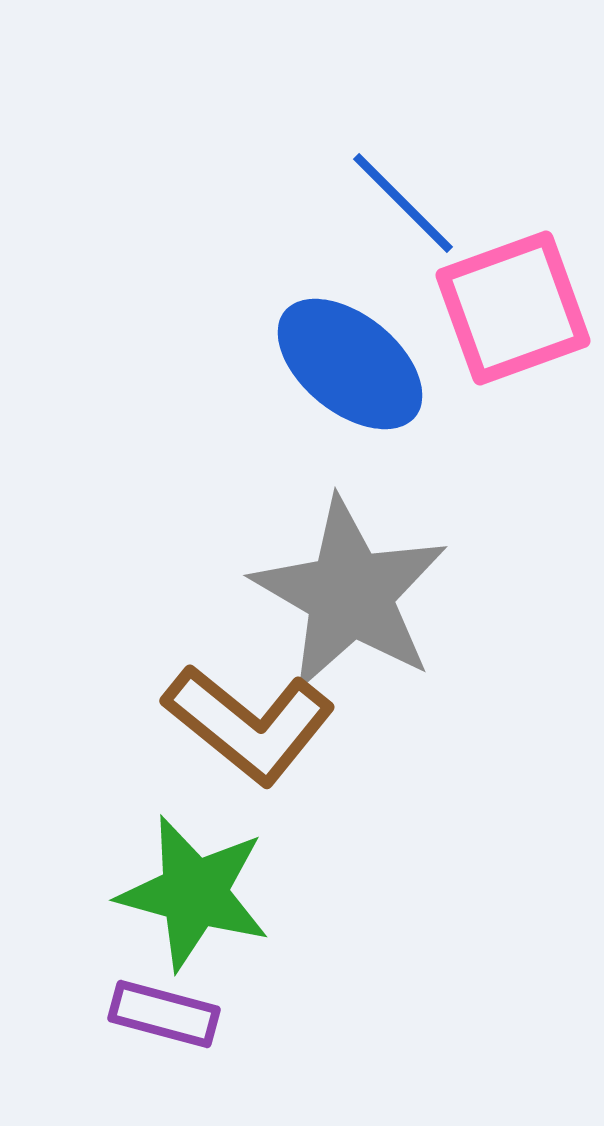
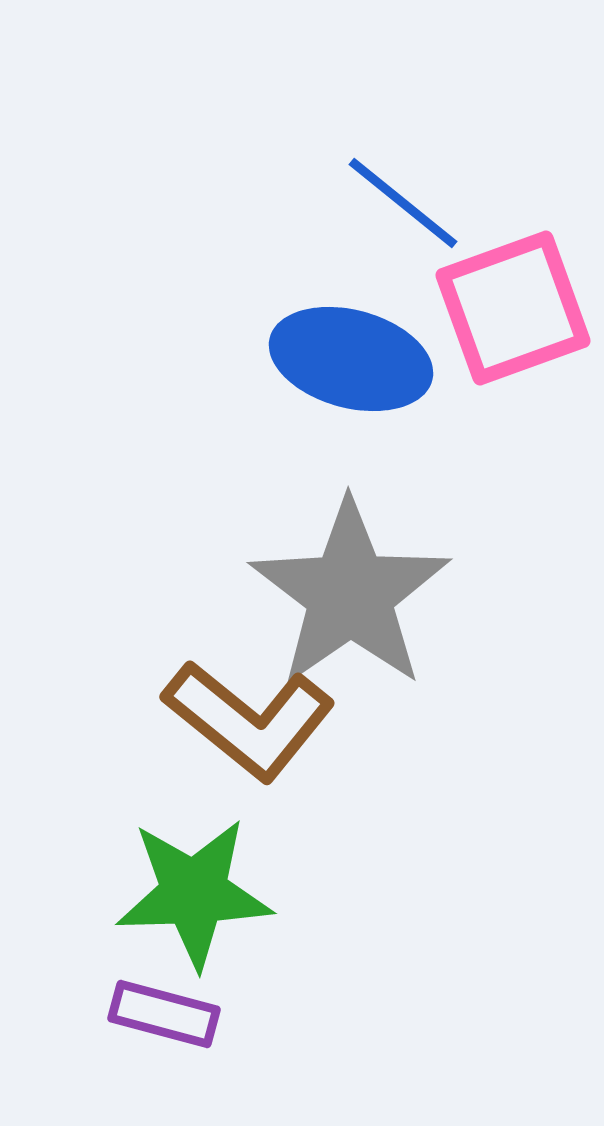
blue line: rotated 6 degrees counterclockwise
blue ellipse: moved 1 px right, 5 px up; rotated 24 degrees counterclockwise
gray star: rotated 7 degrees clockwise
brown L-shape: moved 4 px up
green star: rotated 17 degrees counterclockwise
